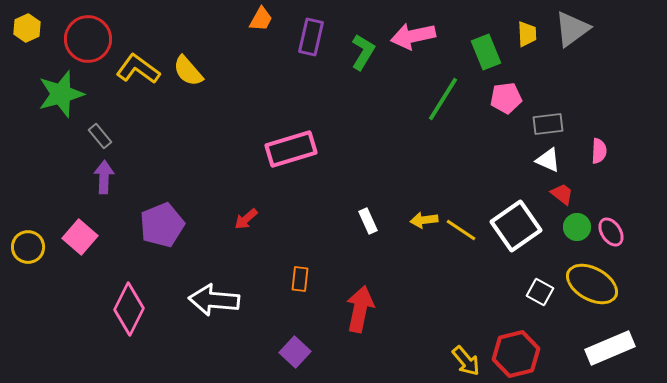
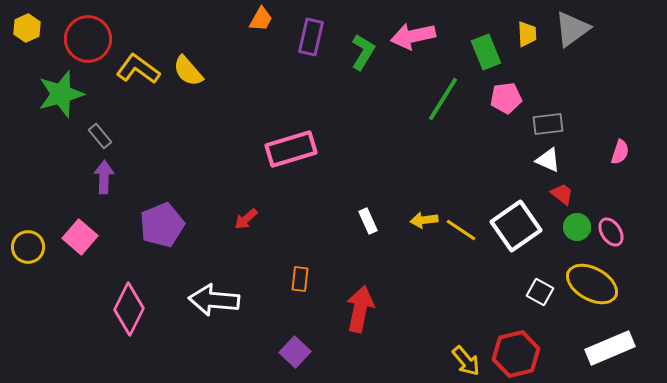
pink semicircle at (599, 151): moved 21 px right, 1 px down; rotated 15 degrees clockwise
